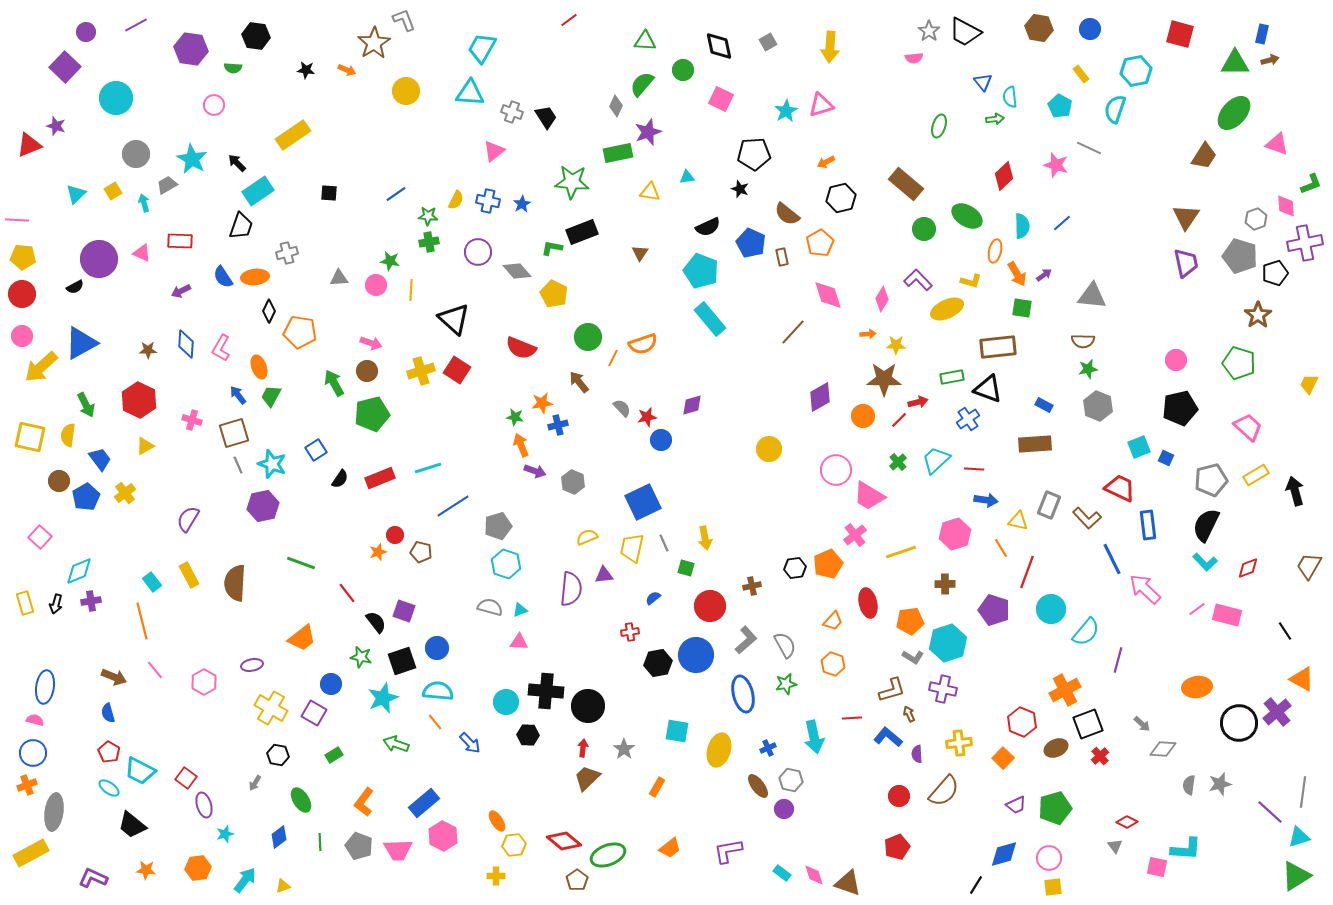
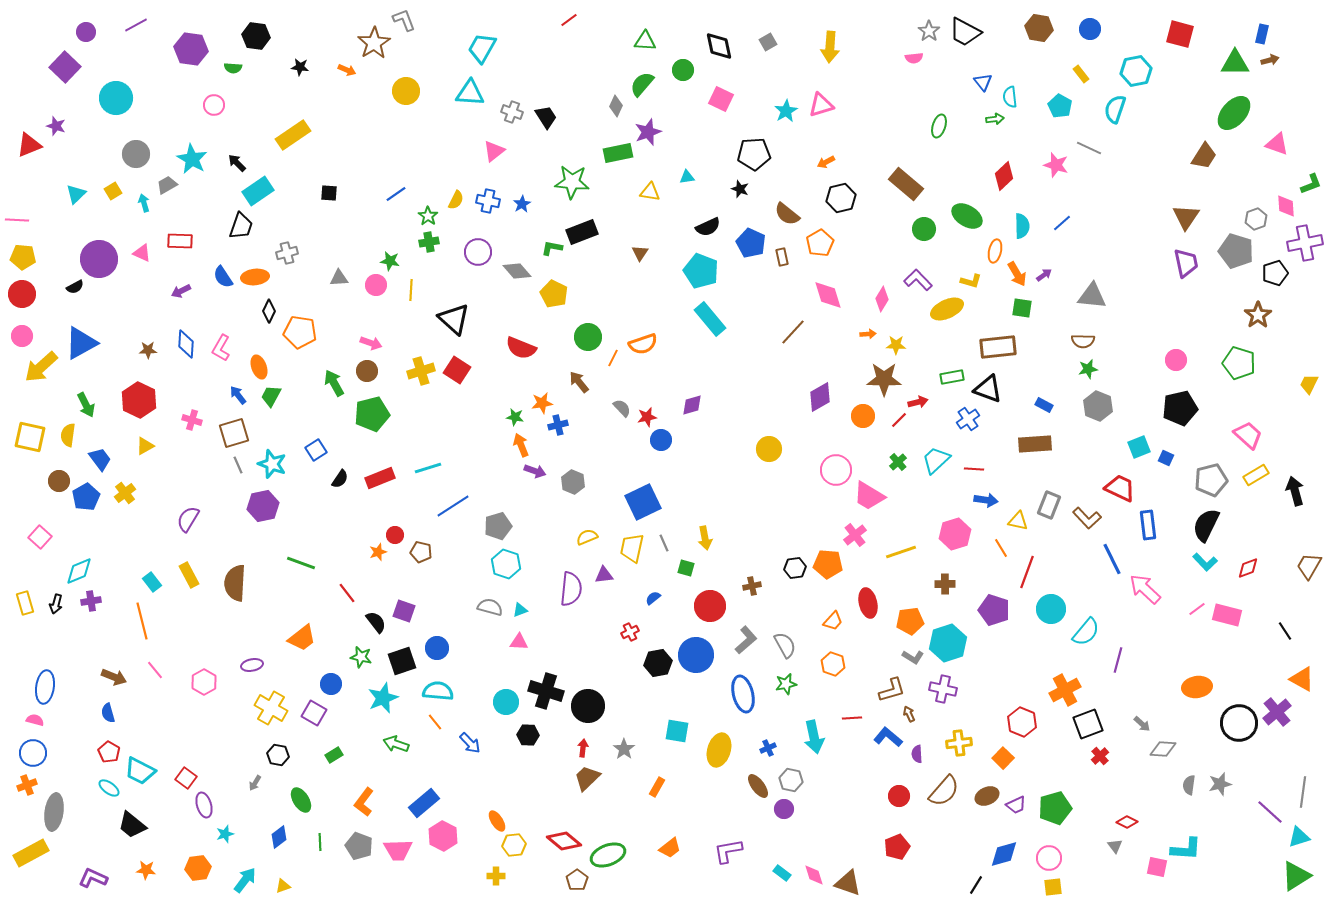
black star at (306, 70): moved 6 px left, 3 px up
green star at (428, 216): rotated 30 degrees clockwise
gray pentagon at (1240, 256): moved 4 px left, 5 px up
pink trapezoid at (1248, 427): moved 8 px down
orange pentagon at (828, 564): rotated 28 degrees clockwise
red cross at (630, 632): rotated 18 degrees counterclockwise
black cross at (546, 691): rotated 12 degrees clockwise
brown ellipse at (1056, 748): moved 69 px left, 48 px down
